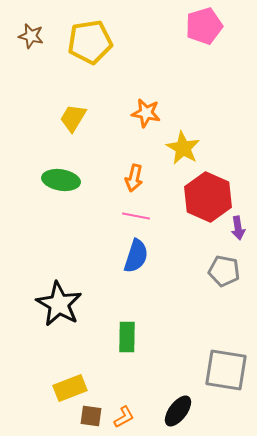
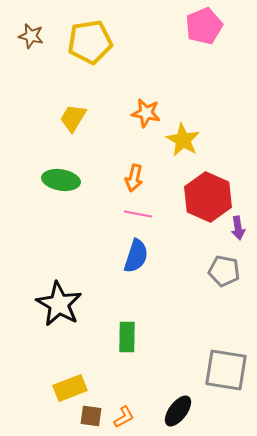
pink pentagon: rotated 6 degrees counterclockwise
yellow star: moved 8 px up
pink line: moved 2 px right, 2 px up
